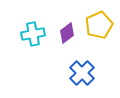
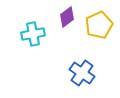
purple diamond: moved 16 px up
blue cross: rotated 10 degrees counterclockwise
